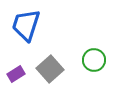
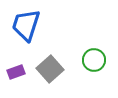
purple rectangle: moved 2 px up; rotated 12 degrees clockwise
